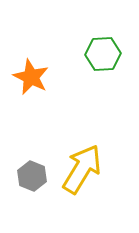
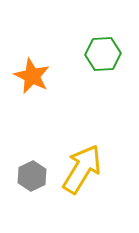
orange star: moved 1 px right, 1 px up
gray hexagon: rotated 12 degrees clockwise
